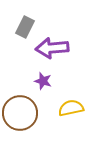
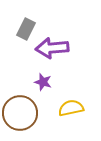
gray rectangle: moved 1 px right, 2 px down
purple star: moved 1 px down
